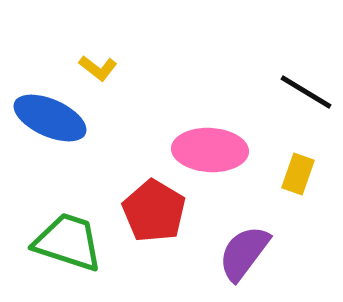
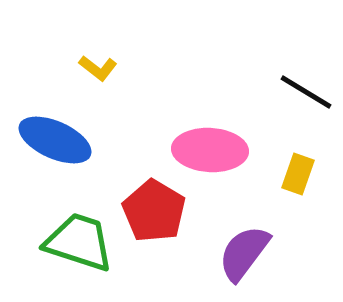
blue ellipse: moved 5 px right, 22 px down
green trapezoid: moved 11 px right
